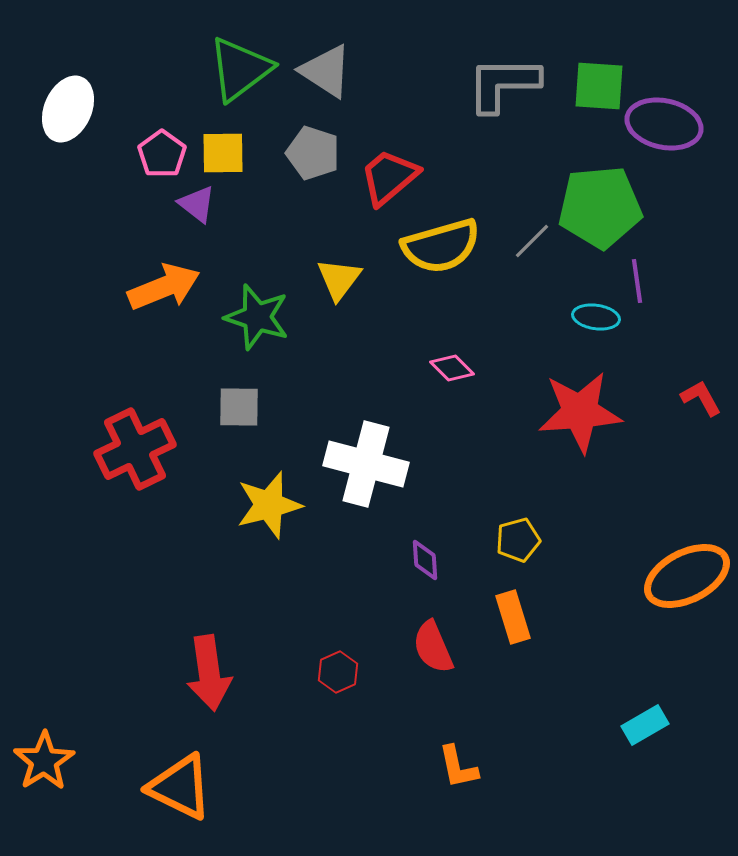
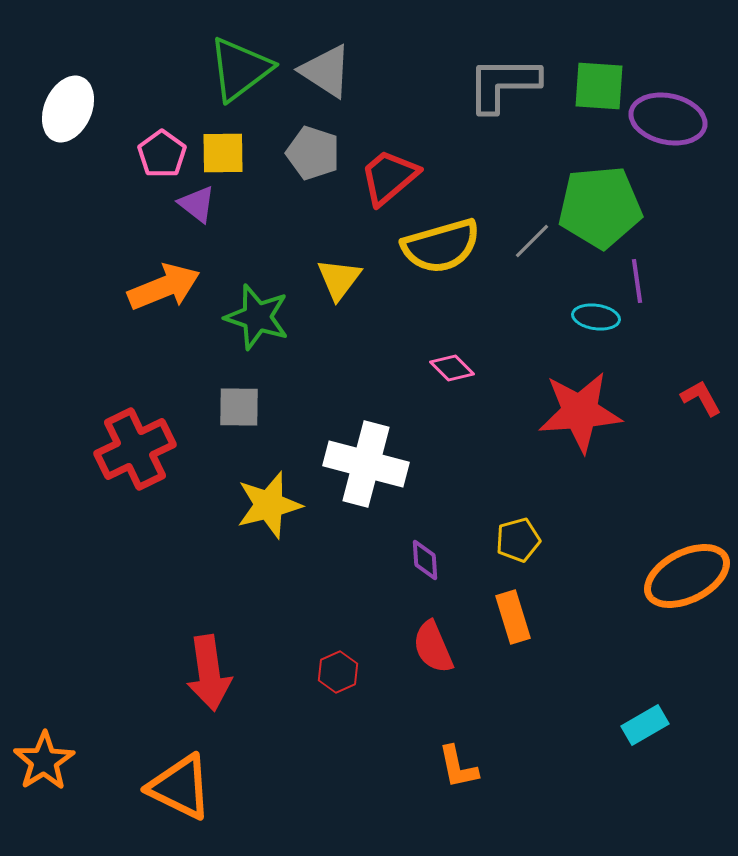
purple ellipse: moved 4 px right, 5 px up
